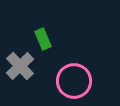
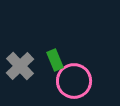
green rectangle: moved 12 px right, 21 px down
